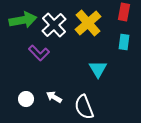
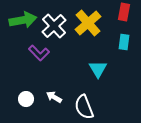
white cross: moved 1 px down
